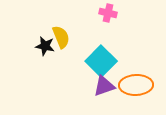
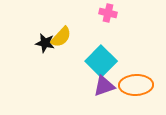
yellow semicircle: rotated 65 degrees clockwise
black star: moved 3 px up
